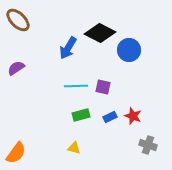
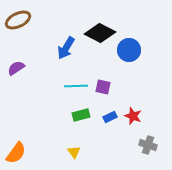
brown ellipse: rotated 70 degrees counterclockwise
blue arrow: moved 2 px left
yellow triangle: moved 4 px down; rotated 40 degrees clockwise
